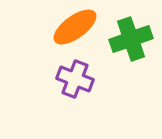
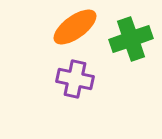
purple cross: rotated 9 degrees counterclockwise
